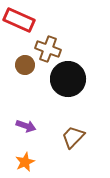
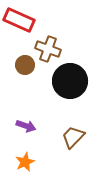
black circle: moved 2 px right, 2 px down
